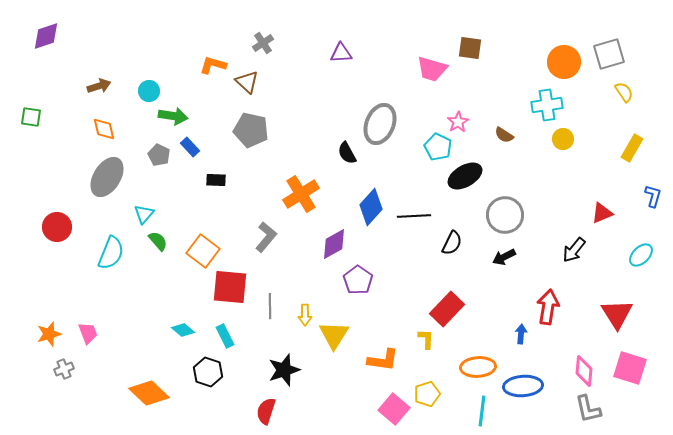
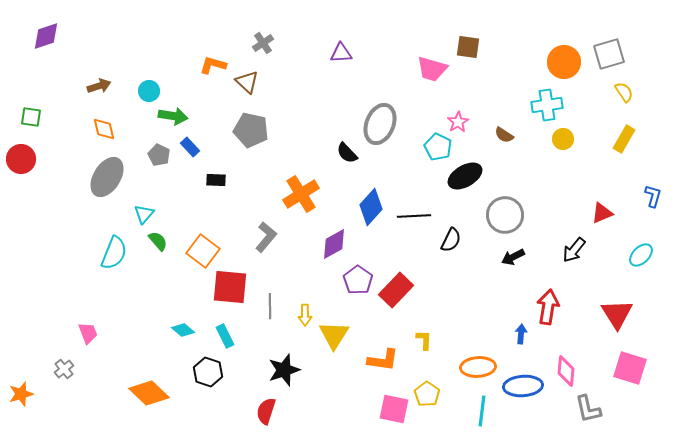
brown square at (470, 48): moved 2 px left, 1 px up
yellow rectangle at (632, 148): moved 8 px left, 9 px up
black semicircle at (347, 153): rotated 15 degrees counterclockwise
red circle at (57, 227): moved 36 px left, 68 px up
black semicircle at (452, 243): moved 1 px left, 3 px up
cyan semicircle at (111, 253): moved 3 px right
black arrow at (504, 257): moved 9 px right
red rectangle at (447, 309): moved 51 px left, 19 px up
orange star at (49, 334): moved 28 px left, 60 px down
yellow L-shape at (426, 339): moved 2 px left, 1 px down
gray cross at (64, 369): rotated 18 degrees counterclockwise
pink diamond at (584, 371): moved 18 px left
yellow pentagon at (427, 394): rotated 20 degrees counterclockwise
pink square at (394, 409): rotated 28 degrees counterclockwise
